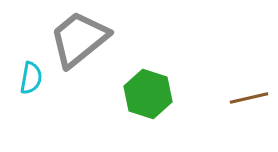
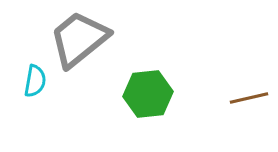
cyan semicircle: moved 4 px right, 3 px down
green hexagon: rotated 24 degrees counterclockwise
